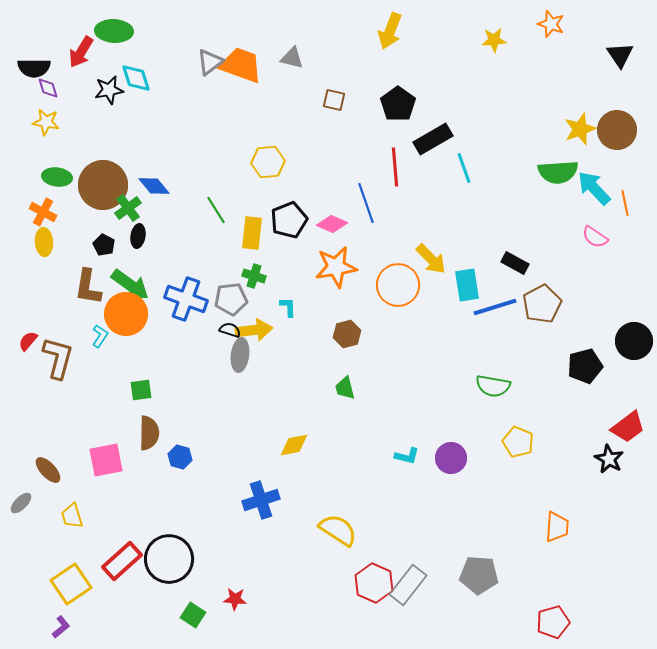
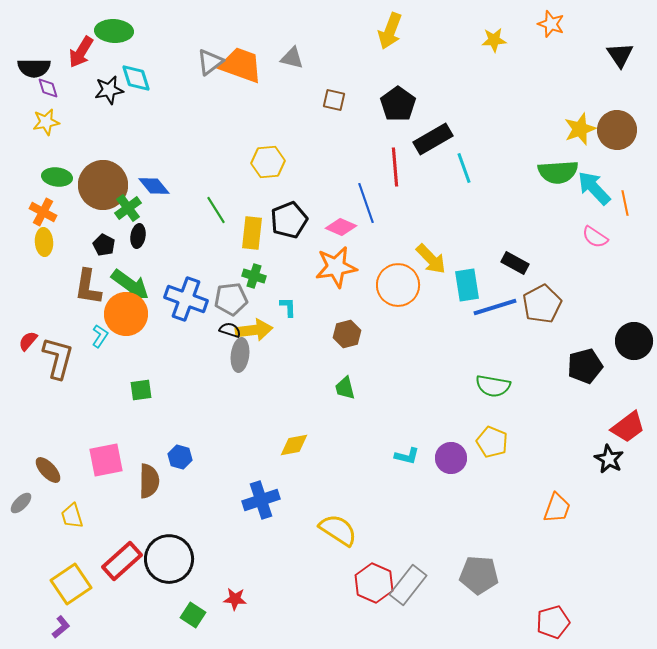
yellow star at (46, 122): rotated 20 degrees counterclockwise
pink diamond at (332, 224): moved 9 px right, 3 px down
brown semicircle at (149, 433): moved 48 px down
yellow pentagon at (518, 442): moved 26 px left
orange trapezoid at (557, 527): moved 19 px up; rotated 16 degrees clockwise
